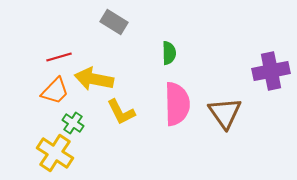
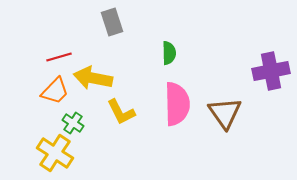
gray rectangle: moved 2 px left; rotated 40 degrees clockwise
yellow arrow: moved 1 px left, 1 px up
